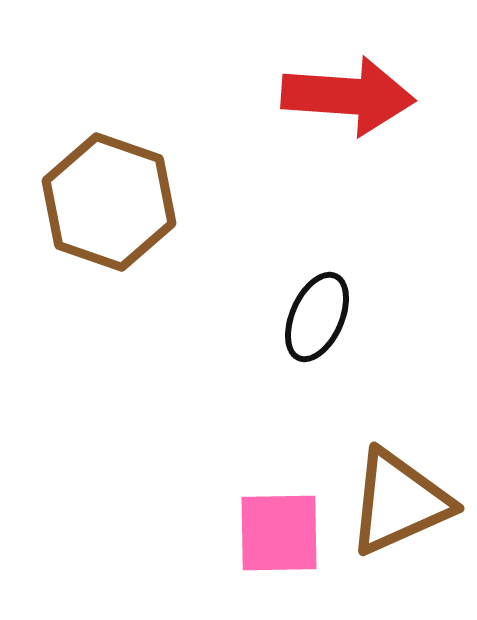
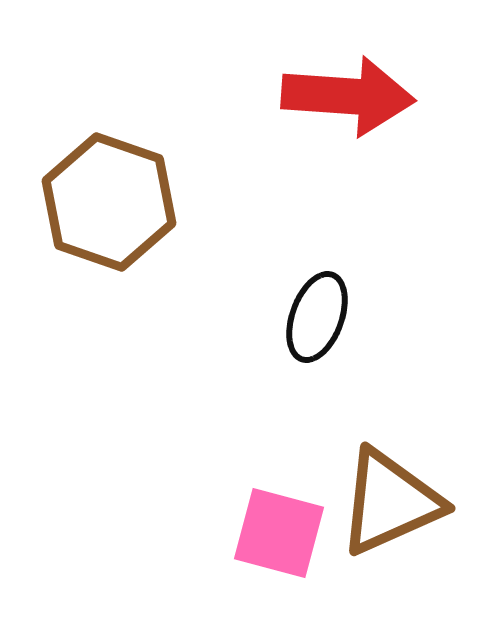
black ellipse: rotated 4 degrees counterclockwise
brown triangle: moved 9 px left
pink square: rotated 16 degrees clockwise
